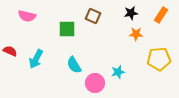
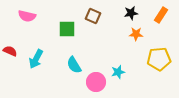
pink circle: moved 1 px right, 1 px up
